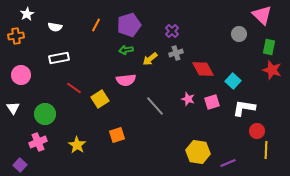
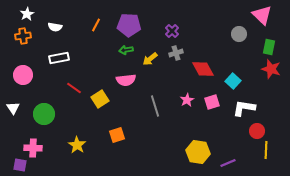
purple pentagon: rotated 20 degrees clockwise
orange cross: moved 7 px right
red star: moved 1 px left, 1 px up
pink circle: moved 2 px right
pink star: moved 1 px left, 1 px down; rotated 24 degrees clockwise
gray line: rotated 25 degrees clockwise
green circle: moved 1 px left
pink cross: moved 5 px left, 6 px down; rotated 24 degrees clockwise
purple square: rotated 32 degrees counterclockwise
